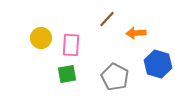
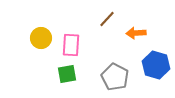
blue hexagon: moved 2 px left, 1 px down
